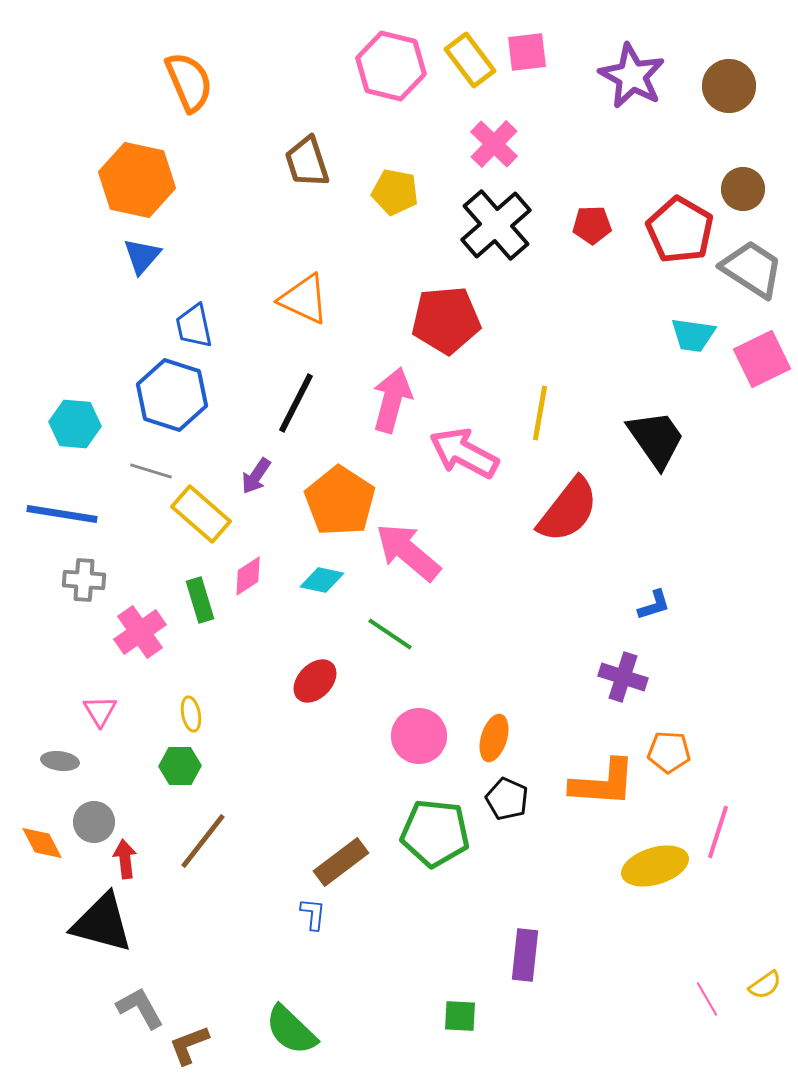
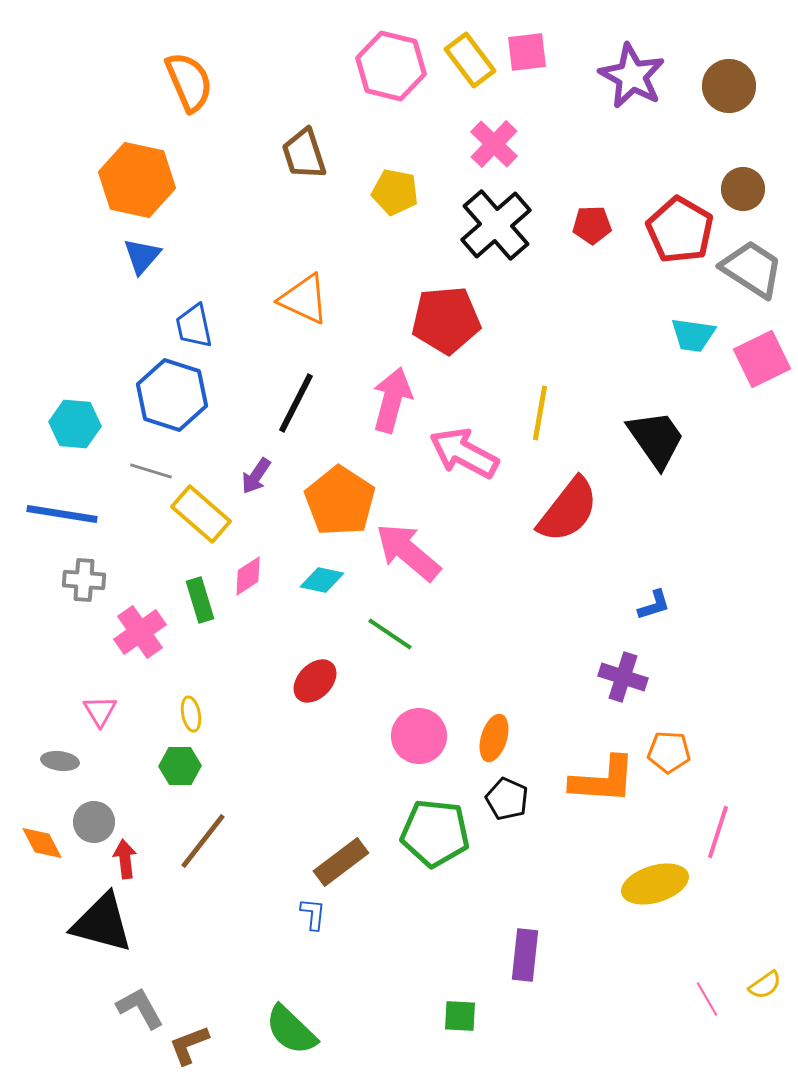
brown trapezoid at (307, 162): moved 3 px left, 8 px up
orange L-shape at (603, 783): moved 3 px up
yellow ellipse at (655, 866): moved 18 px down
